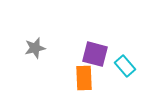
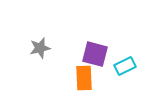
gray star: moved 5 px right
cyan rectangle: rotated 75 degrees counterclockwise
